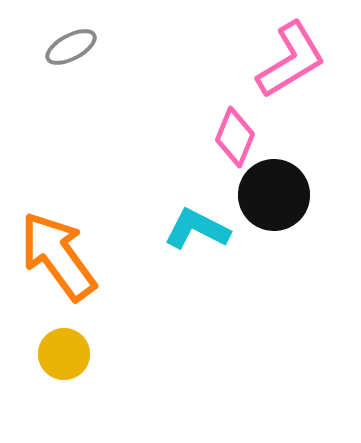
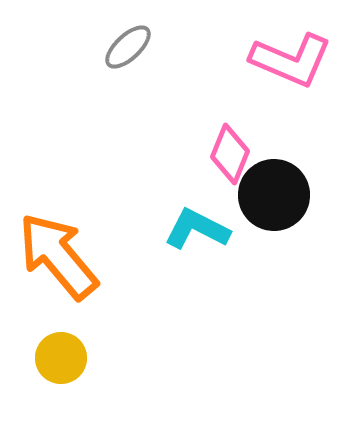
gray ellipse: moved 57 px right; rotated 15 degrees counterclockwise
pink L-shape: rotated 54 degrees clockwise
pink diamond: moved 5 px left, 17 px down
orange arrow: rotated 4 degrees counterclockwise
yellow circle: moved 3 px left, 4 px down
